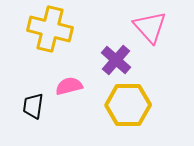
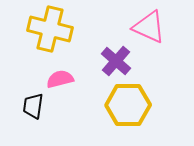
pink triangle: moved 1 px left; rotated 24 degrees counterclockwise
purple cross: moved 1 px down
pink semicircle: moved 9 px left, 7 px up
